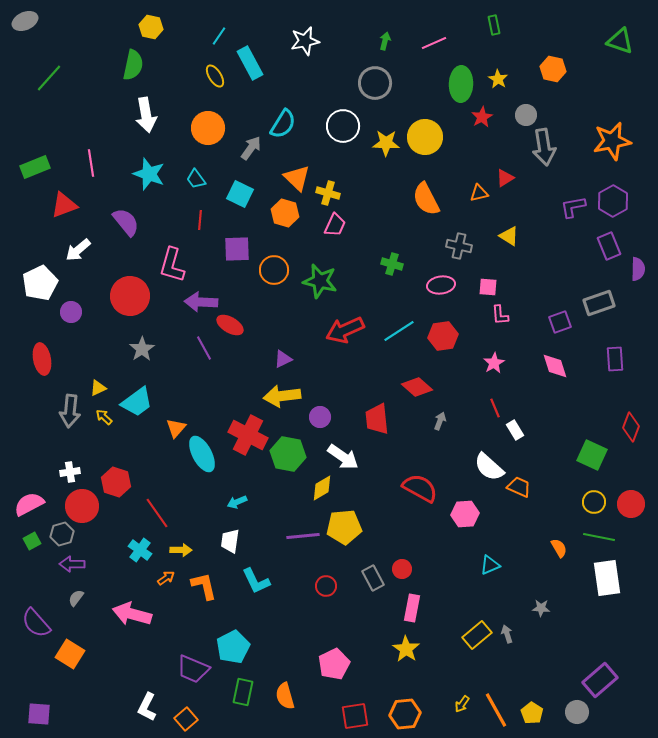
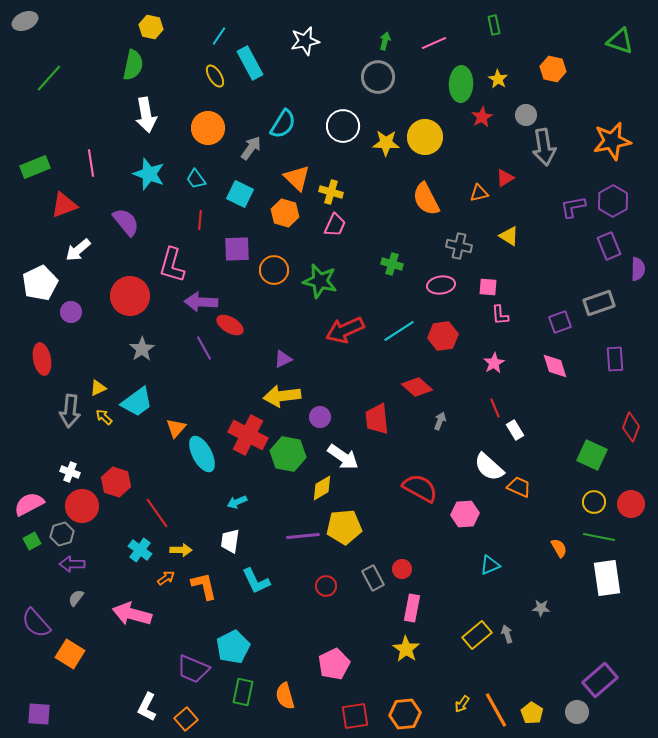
gray circle at (375, 83): moved 3 px right, 6 px up
yellow cross at (328, 193): moved 3 px right, 1 px up
white cross at (70, 472): rotated 30 degrees clockwise
